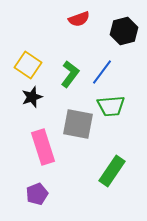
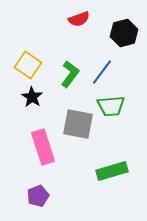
black hexagon: moved 2 px down
black star: rotated 20 degrees counterclockwise
green rectangle: rotated 40 degrees clockwise
purple pentagon: moved 1 px right, 2 px down
